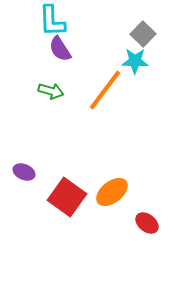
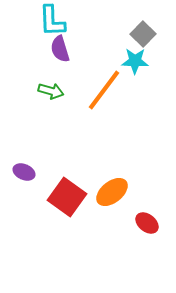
purple semicircle: rotated 16 degrees clockwise
orange line: moved 1 px left
